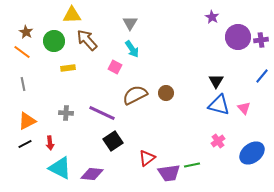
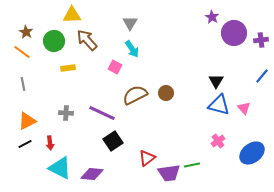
purple circle: moved 4 px left, 4 px up
